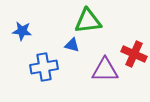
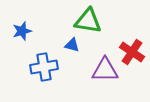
green triangle: rotated 16 degrees clockwise
blue star: rotated 24 degrees counterclockwise
red cross: moved 2 px left, 2 px up; rotated 10 degrees clockwise
